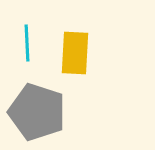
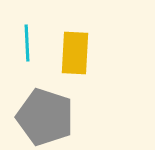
gray pentagon: moved 8 px right, 5 px down
